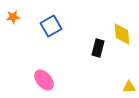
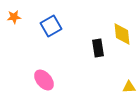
orange star: moved 1 px right
black rectangle: rotated 24 degrees counterclockwise
